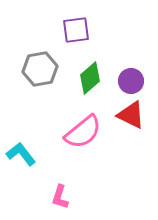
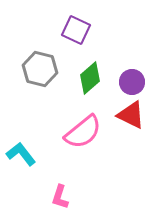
purple square: rotated 32 degrees clockwise
gray hexagon: rotated 24 degrees clockwise
purple circle: moved 1 px right, 1 px down
